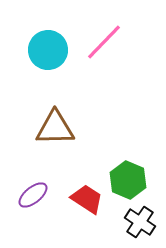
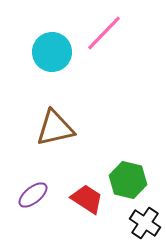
pink line: moved 9 px up
cyan circle: moved 4 px right, 2 px down
brown triangle: rotated 12 degrees counterclockwise
green hexagon: rotated 9 degrees counterclockwise
black cross: moved 5 px right, 1 px down
